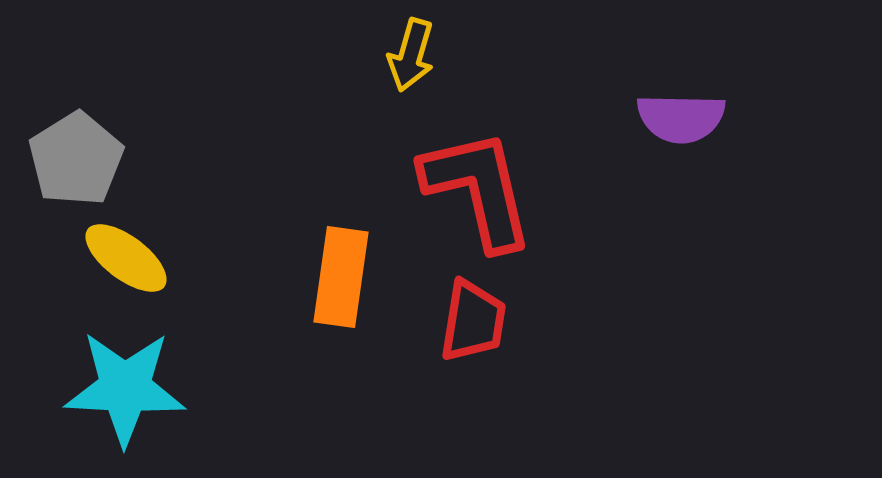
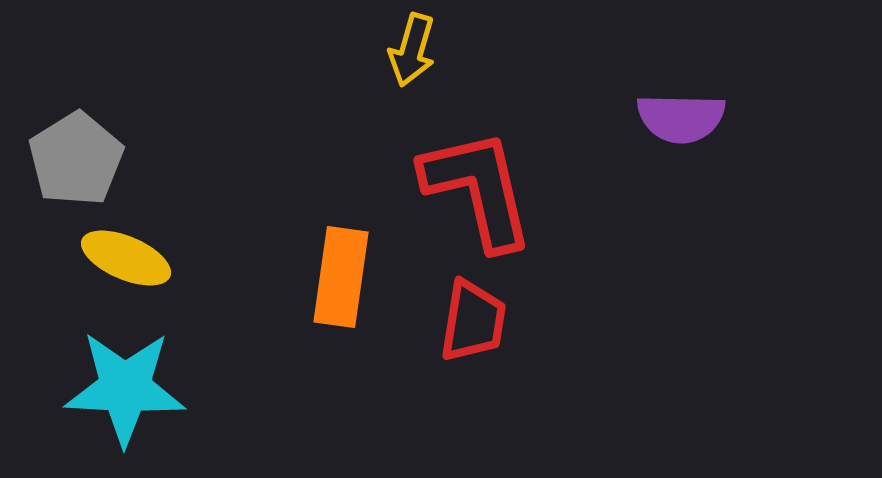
yellow arrow: moved 1 px right, 5 px up
yellow ellipse: rotated 14 degrees counterclockwise
